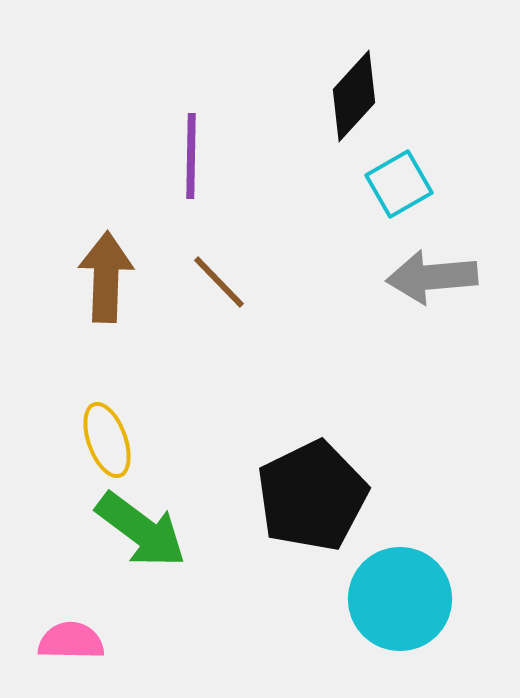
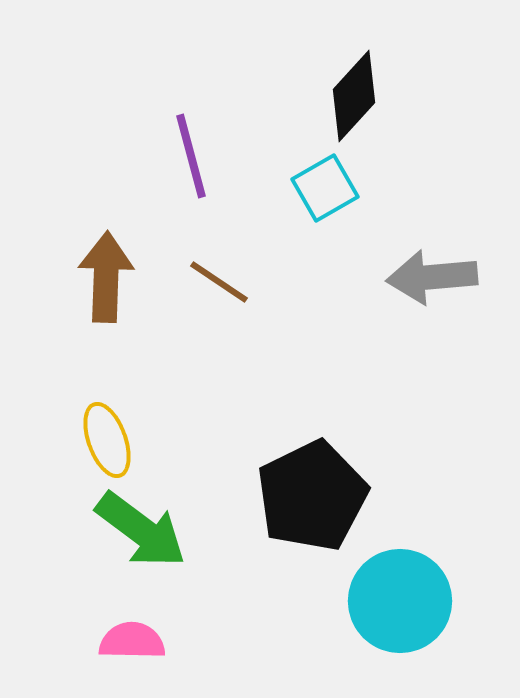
purple line: rotated 16 degrees counterclockwise
cyan square: moved 74 px left, 4 px down
brown line: rotated 12 degrees counterclockwise
cyan circle: moved 2 px down
pink semicircle: moved 61 px right
